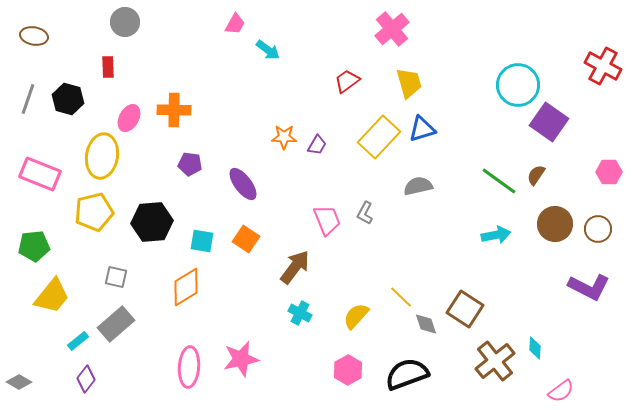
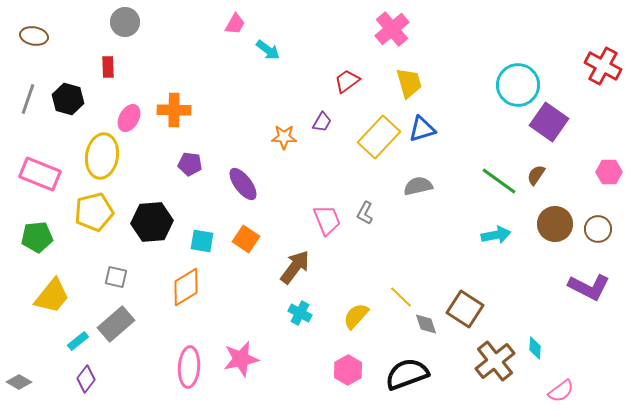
purple trapezoid at (317, 145): moved 5 px right, 23 px up
green pentagon at (34, 246): moved 3 px right, 9 px up
